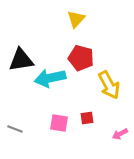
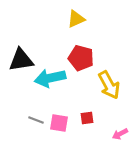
yellow triangle: rotated 24 degrees clockwise
gray line: moved 21 px right, 9 px up
